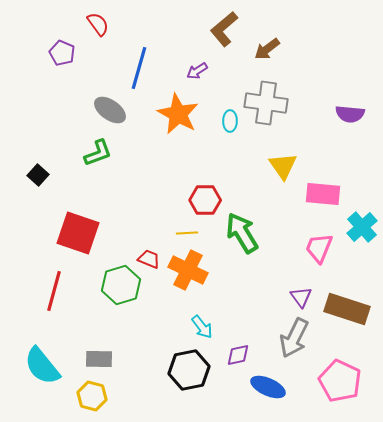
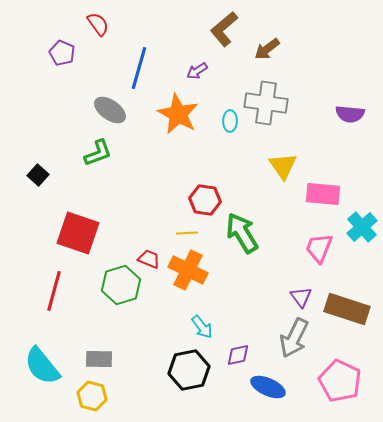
red hexagon: rotated 8 degrees clockwise
